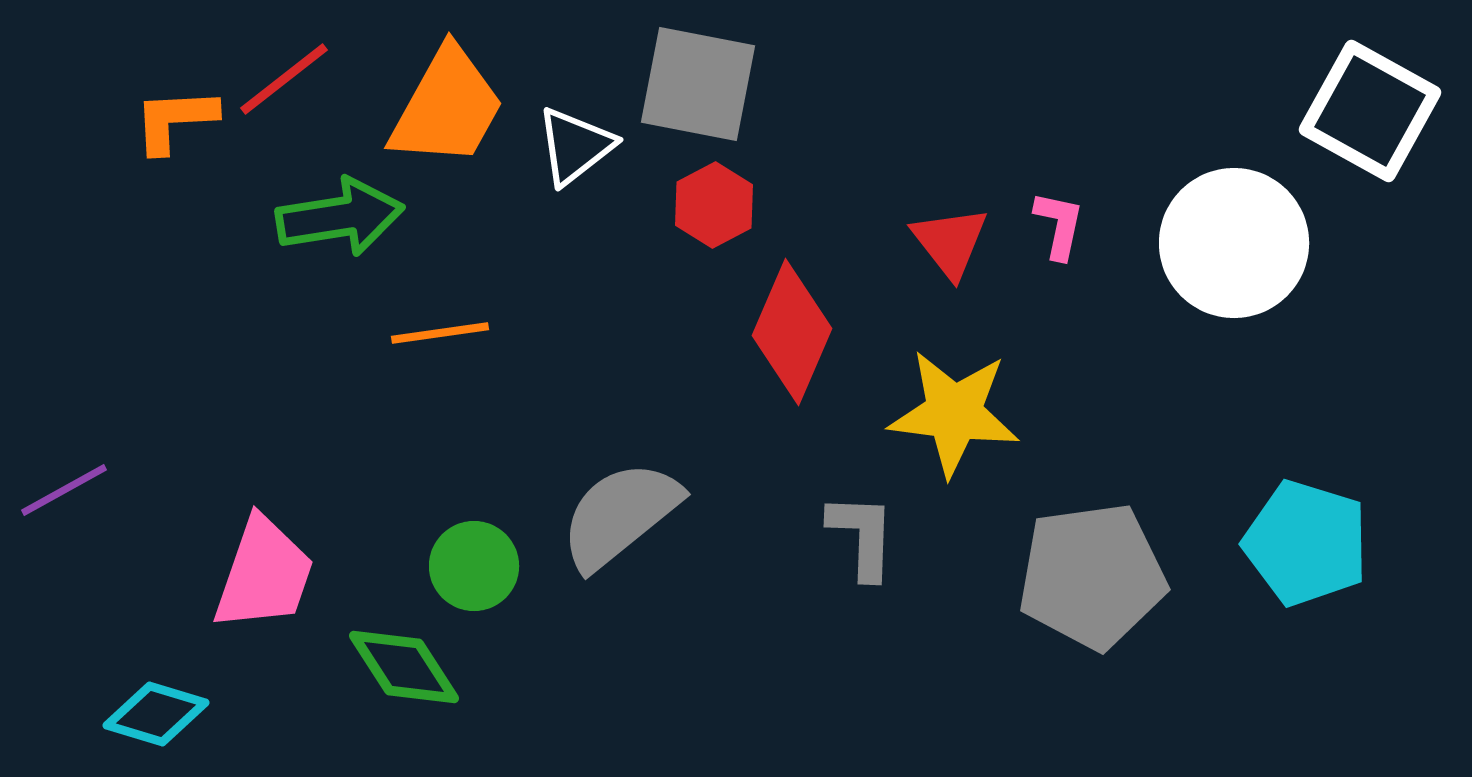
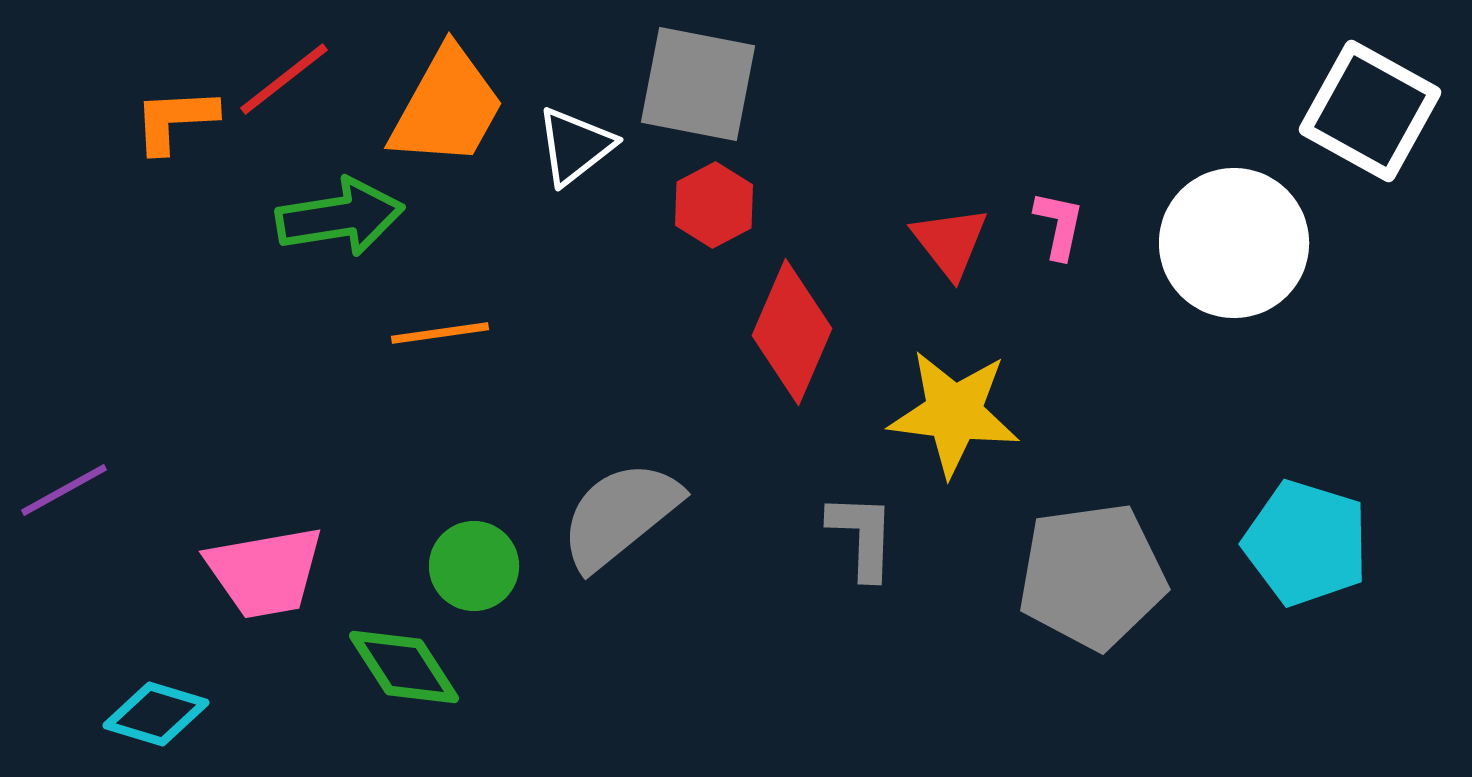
pink trapezoid: moved 1 px right, 2 px up; rotated 61 degrees clockwise
